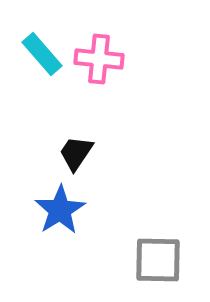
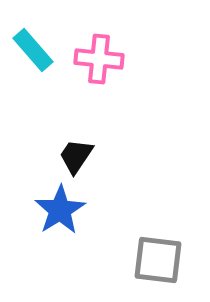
cyan rectangle: moved 9 px left, 4 px up
black trapezoid: moved 3 px down
gray square: rotated 6 degrees clockwise
